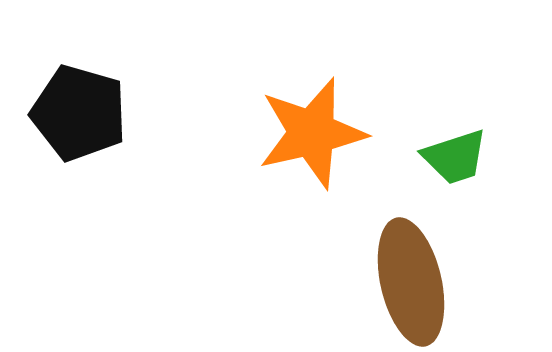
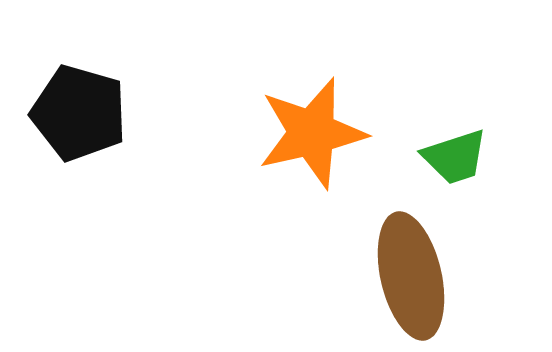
brown ellipse: moved 6 px up
